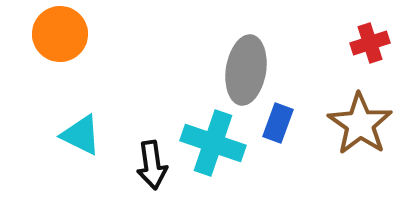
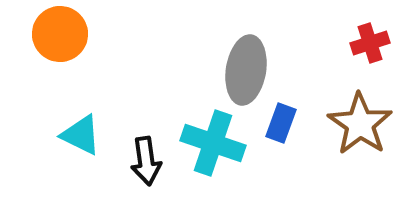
blue rectangle: moved 3 px right
black arrow: moved 6 px left, 4 px up
